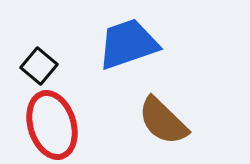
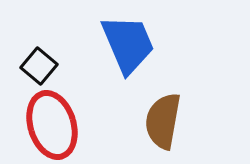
blue trapezoid: rotated 86 degrees clockwise
brown semicircle: rotated 56 degrees clockwise
